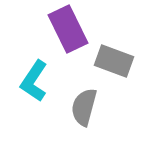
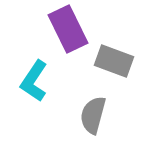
gray semicircle: moved 9 px right, 8 px down
